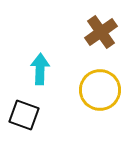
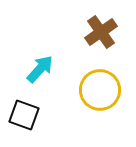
cyan arrow: rotated 40 degrees clockwise
